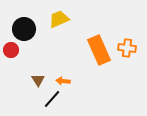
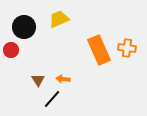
black circle: moved 2 px up
orange arrow: moved 2 px up
